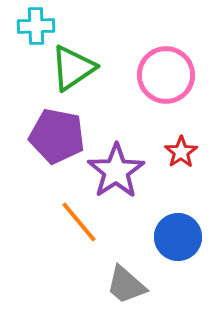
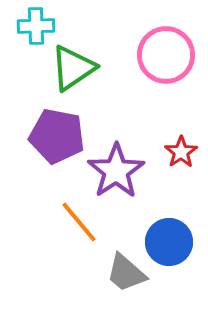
pink circle: moved 20 px up
blue circle: moved 9 px left, 5 px down
gray trapezoid: moved 12 px up
